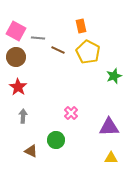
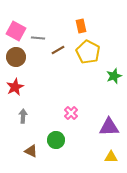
brown line: rotated 56 degrees counterclockwise
red star: moved 3 px left; rotated 12 degrees clockwise
yellow triangle: moved 1 px up
